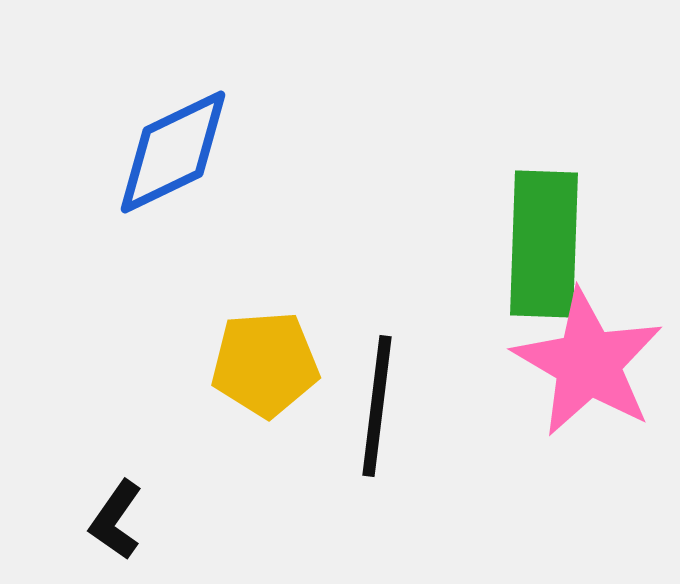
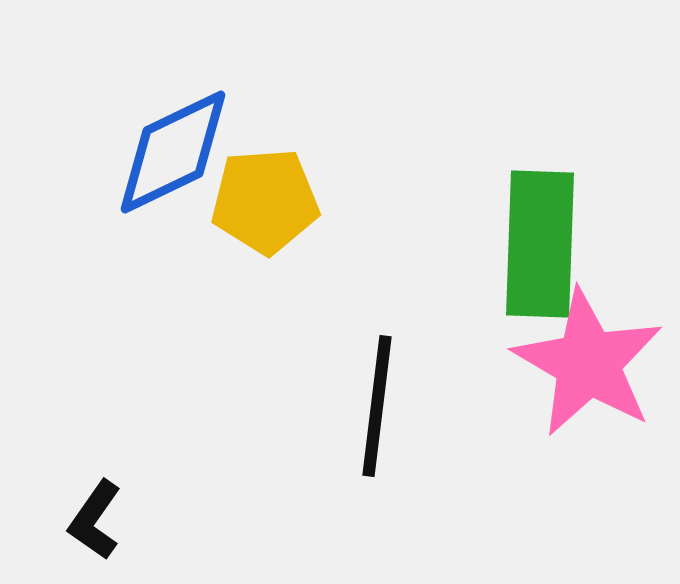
green rectangle: moved 4 px left
yellow pentagon: moved 163 px up
black L-shape: moved 21 px left
